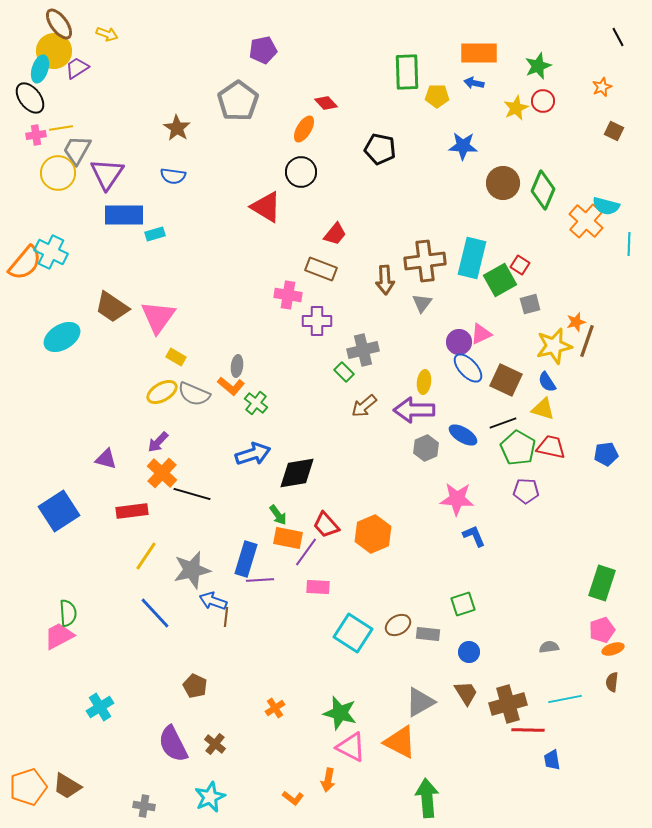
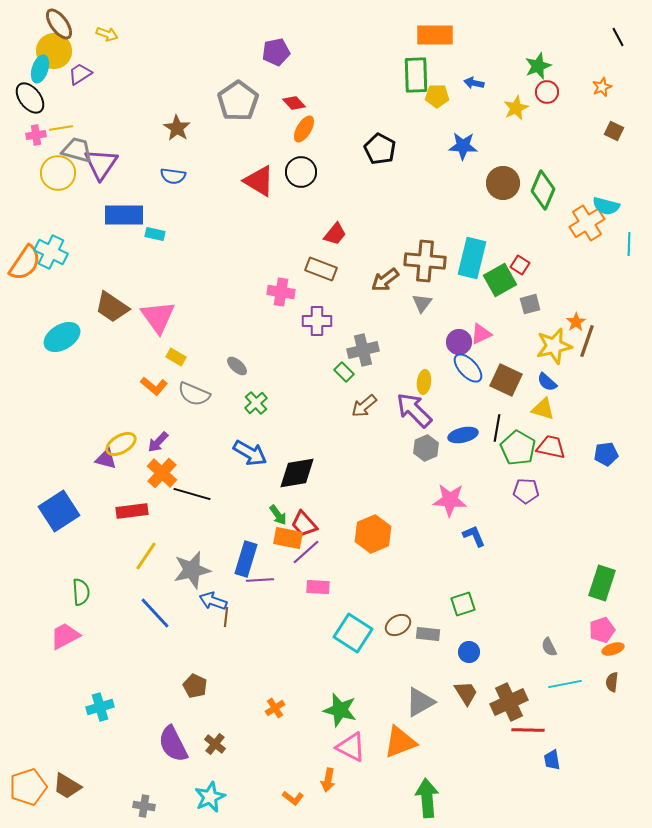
purple pentagon at (263, 50): moved 13 px right, 2 px down
orange rectangle at (479, 53): moved 44 px left, 18 px up
purple trapezoid at (77, 68): moved 3 px right, 6 px down
green rectangle at (407, 72): moved 9 px right, 3 px down
red circle at (543, 101): moved 4 px right, 9 px up
red diamond at (326, 103): moved 32 px left
black pentagon at (380, 149): rotated 16 degrees clockwise
gray trapezoid at (77, 150): rotated 76 degrees clockwise
purple triangle at (107, 174): moved 6 px left, 10 px up
red triangle at (266, 207): moved 7 px left, 26 px up
orange cross at (586, 221): moved 1 px right, 2 px down; rotated 16 degrees clockwise
cyan rectangle at (155, 234): rotated 30 degrees clockwise
brown cross at (425, 261): rotated 12 degrees clockwise
orange semicircle at (25, 263): rotated 6 degrees counterclockwise
brown arrow at (385, 280): rotated 56 degrees clockwise
pink cross at (288, 295): moved 7 px left, 3 px up
pink triangle at (158, 317): rotated 12 degrees counterclockwise
orange star at (576, 322): rotated 18 degrees counterclockwise
gray ellipse at (237, 366): rotated 55 degrees counterclockwise
blue semicircle at (547, 382): rotated 15 degrees counterclockwise
orange L-shape at (231, 386): moved 77 px left
yellow ellipse at (162, 392): moved 41 px left, 52 px down
green cross at (256, 403): rotated 10 degrees clockwise
purple arrow at (414, 410): rotated 45 degrees clockwise
black line at (503, 423): moved 6 px left, 5 px down; rotated 60 degrees counterclockwise
blue ellipse at (463, 435): rotated 44 degrees counterclockwise
blue arrow at (253, 454): moved 3 px left, 1 px up; rotated 48 degrees clockwise
pink star at (457, 499): moved 7 px left, 1 px down
red trapezoid at (326, 525): moved 22 px left, 1 px up
purple line at (306, 552): rotated 12 degrees clockwise
green semicircle at (68, 613): moved 13 px right, 21 px up
pink trapezoid at (59, 636): moved 6 px right
gray semicircle at (549, 647): rotated 108 degrees counterclockwise
cyan line at (565, 699): moved 15 px up
brown cross at (508, 704): moved 1 px right, 2 px up; rotated 9 degrees counterclockwise
cyan cross at (100, 707): rotated 16 degrees clockwise
green star at (340, 713): moved 3 px up
orange triangle at (400, 742): rotated 48 degrees counterclockwise
